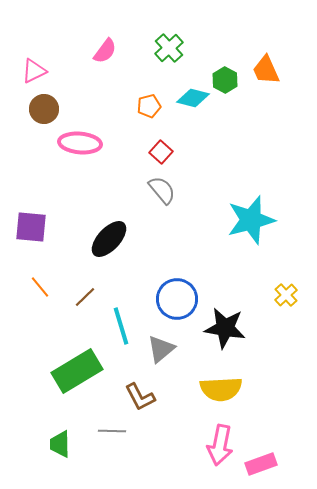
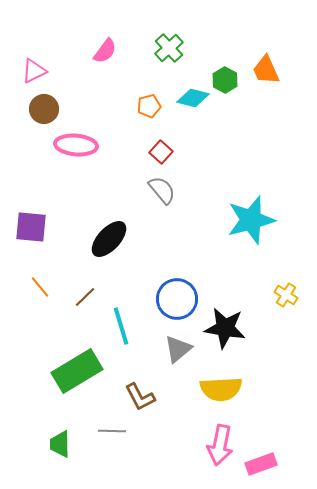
pink ellipse: moved 4 px left, 2 px down
yellow cross: rotated 15 degrees counterclockwise
gray triangle: moved 17 px right
